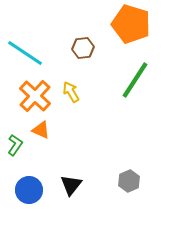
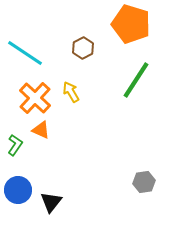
brown hexagon: rotated 20 degrees counterclockwise
green line: moved 1 px right
orange cross: moved 2 px down
gray hexagon: moved 15 px right, 1 px down; rotated 15 degrees clockwise
black triangle: moved 20 px left, 17 px down
blue circle: moved 11 px left
